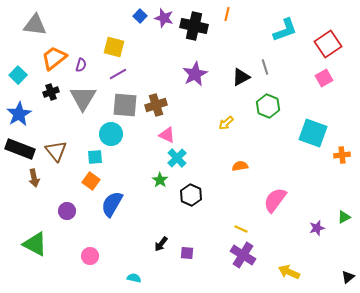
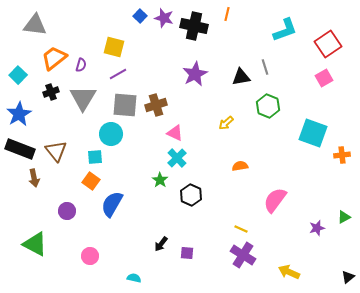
black triangle at (241, 77): rotated 18 degrees clockwise
pink triangle at (167, 135): moved 8 px right, 2 px up
